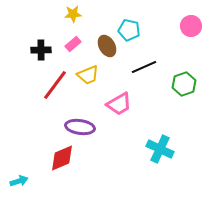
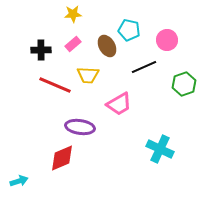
pink circle: moved 24 px left, 14 px down
yellow trapezoid: rotated 25 degrees clockwise
red line: rotated 76 degrees clockwise
